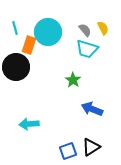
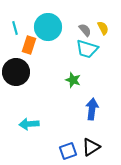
cyan circle: moved 5 px up
black circle: moved 5 px down
green star: rotated 14 degrees counterclockwise
blue arrow: rotated 75 degrees clockwise
